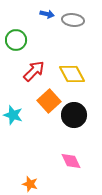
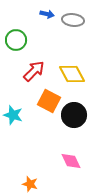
orange square: rotated 20 degrees counterclockwise
